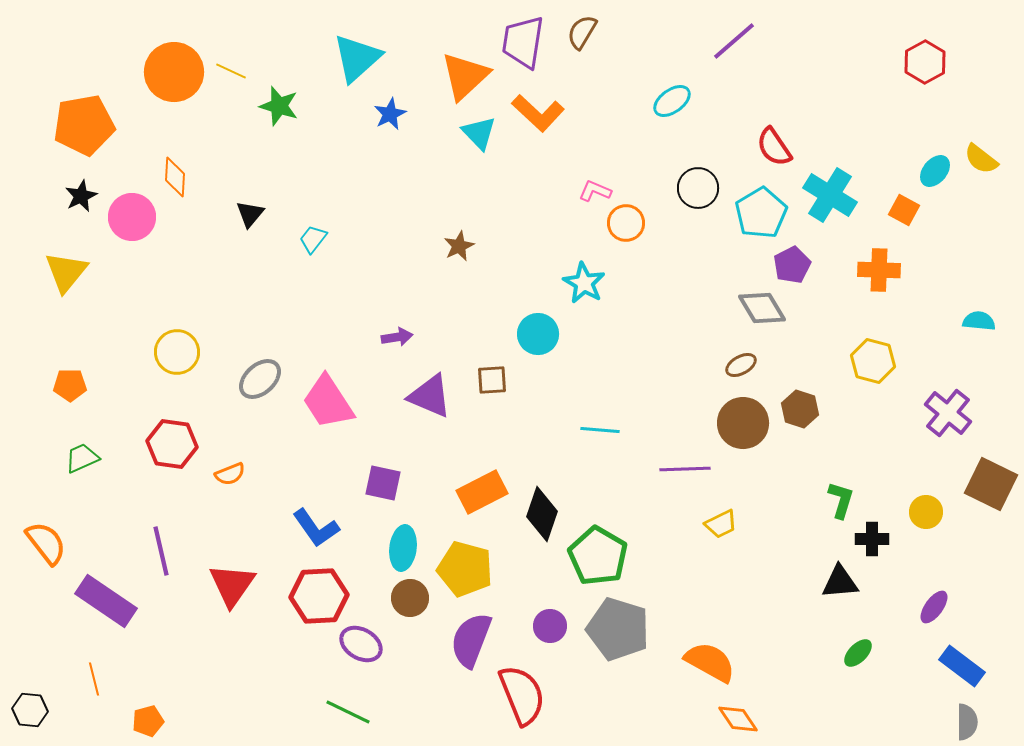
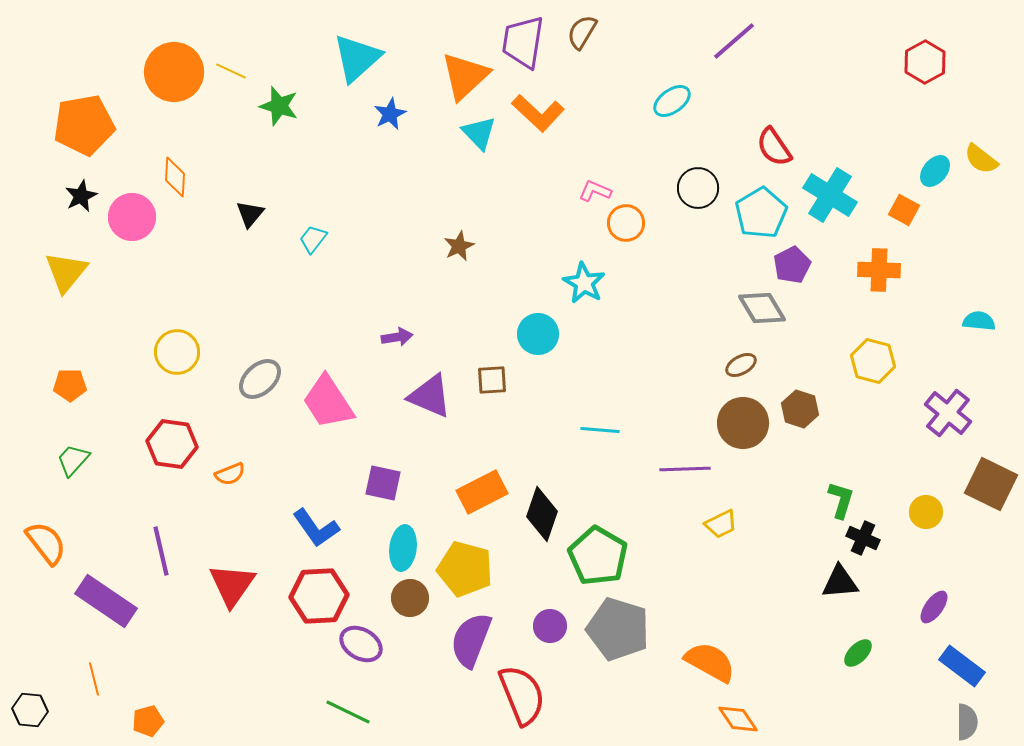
green trapezoid at (82, 458): moved 9 px left, 2 px down; rotated 24 degrees counterclockwise
black cross at (872, 539): moved 9 px left, 1 px up; rotated 24 degrees clockwise
